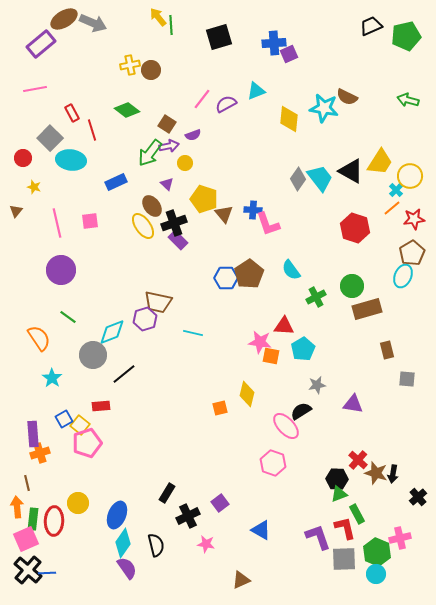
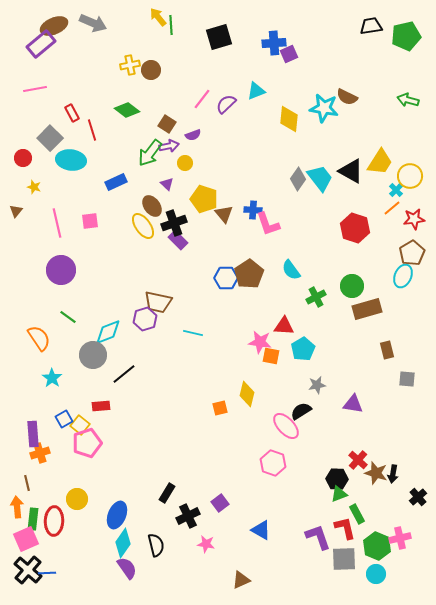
brown ellipse at (64, 19): moved 10 px left, 7 px down; rotated 8 degrees clockwise
black trapezoid at (371, 26): rotated 15 degrees clockwise
purple semicircle at (226, 104): rotated 15 degrees counterclockwise
cyan diamond at (112, 332): moved 4 px left
yellow circle at (78, 503): moved 1 px left, 4 px up
green hexagon at (377, 552): moved 6 px up
